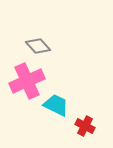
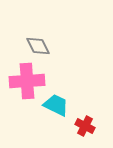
gray diamond: rotated 15 degrees clockwise
pink cross: rotated 20 degrees clockwise
